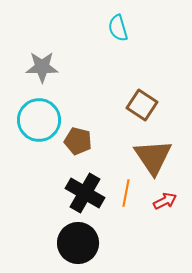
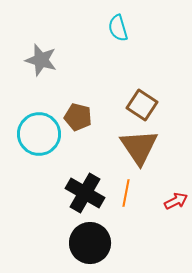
gray star: moved 1 px left, 7 px up; rotated 16 degrees clockwise
cyan circle: moved 14 px down
brown pentagon: moved 24 px up
brown triangle: moved 14 px left, 10 px up
red arrow: moved 11 px right
black circle: moved 12 px right
